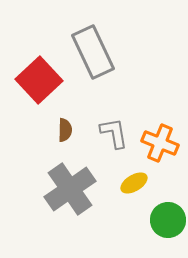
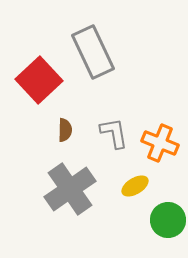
yellow ellipse: moved 1 px right, 3 px down
